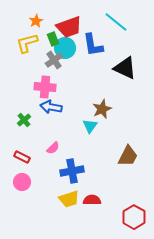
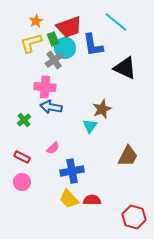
yellow L-shape: moved 4 px right
yellow trapezoid: rotated 65 degrees clockwise
red hexagon: rotated 15 degrees counterclockwise
